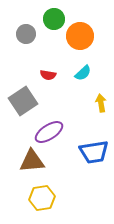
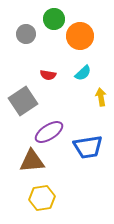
yellow arrow: moved 6 px up
blue trapezoid: moved 6 px left, 5 px up
